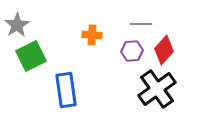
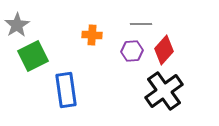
green square: moved 2 px right
black cross: moved 7 px right, 2 px down
